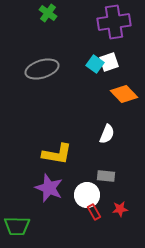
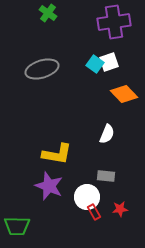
purple star: moved 2 px up
white circle: moved 2 px down
